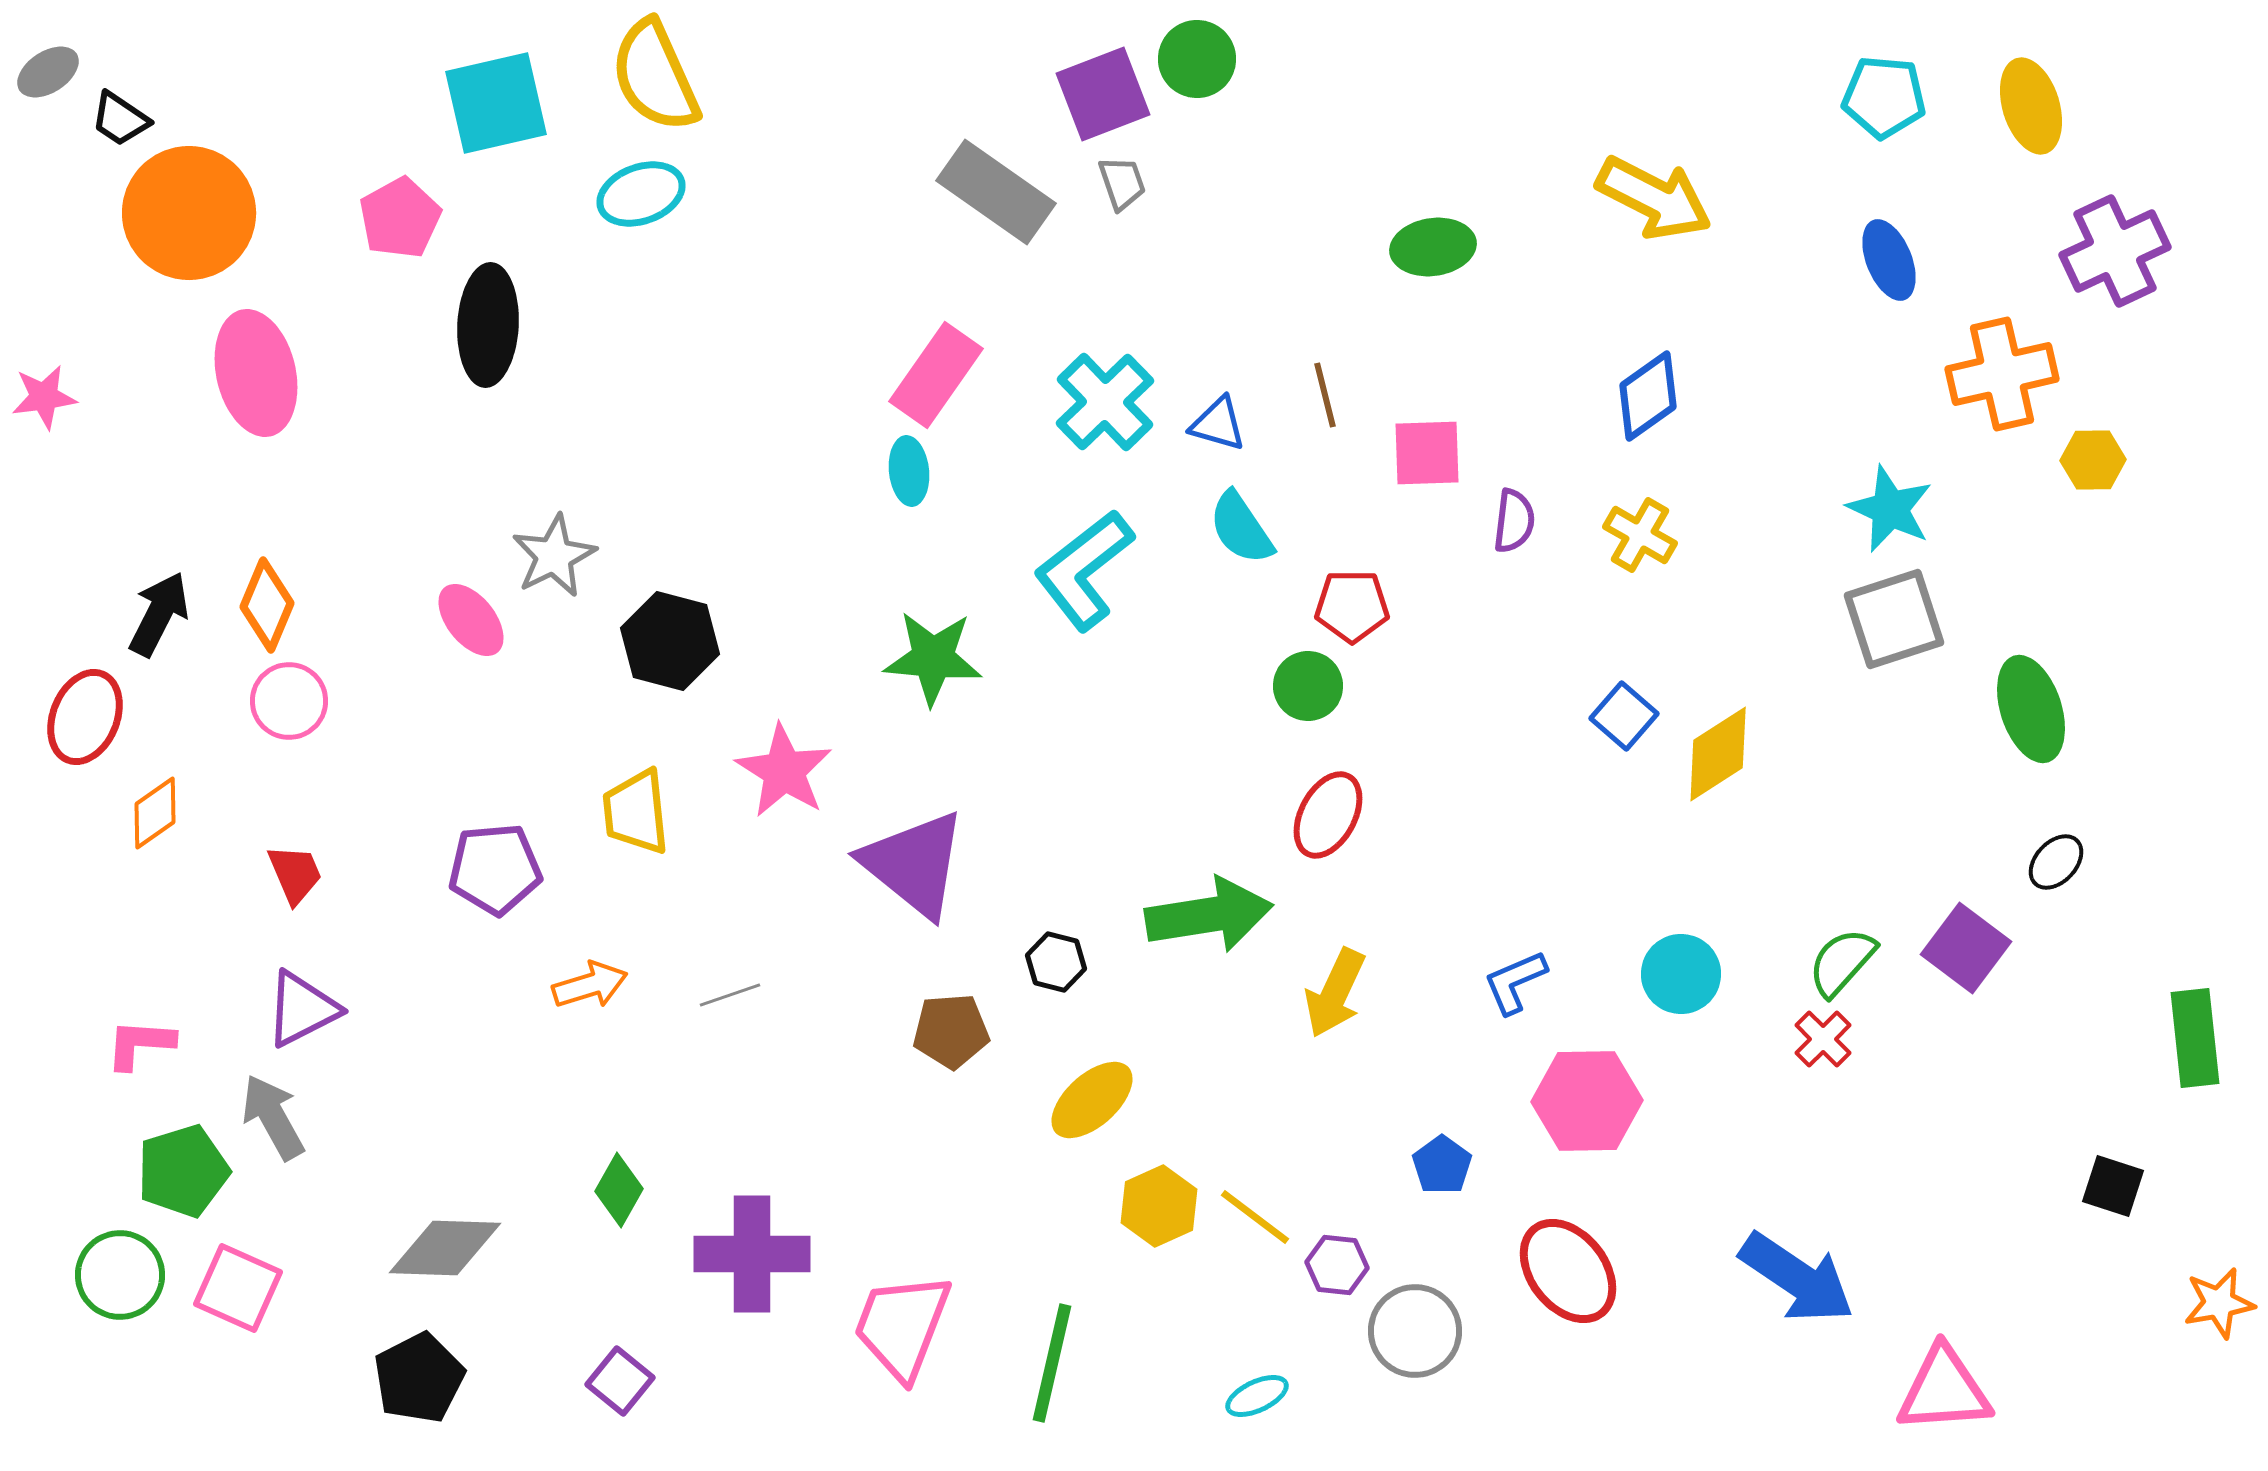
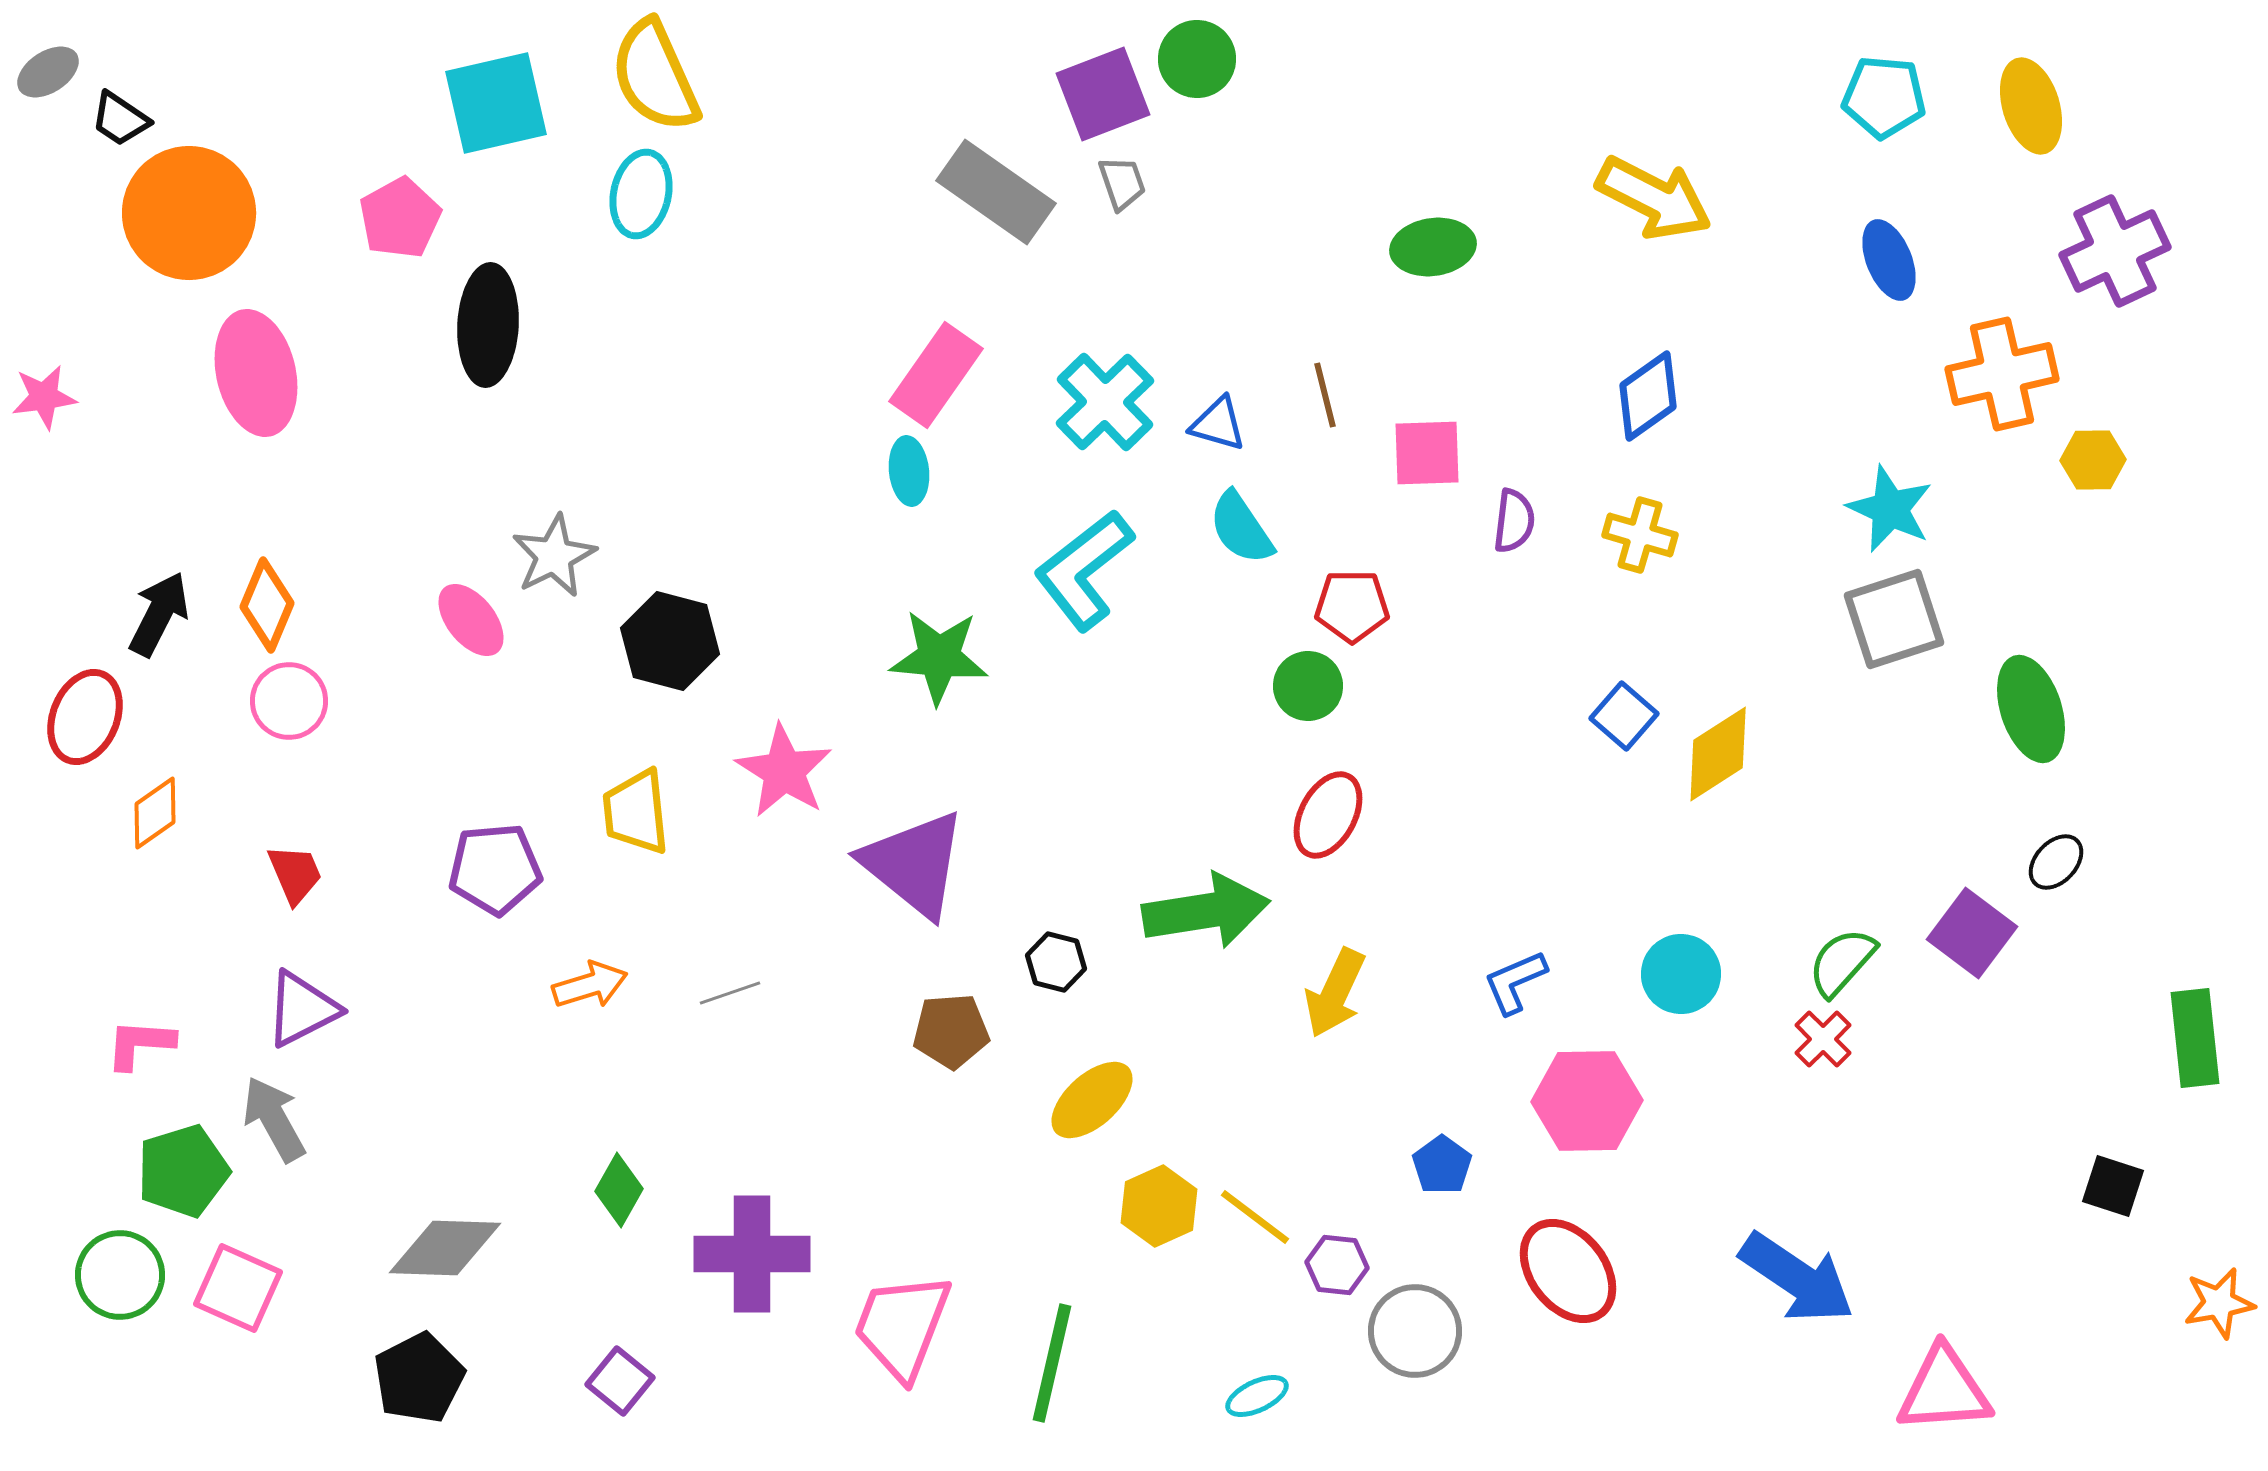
cyan ellipse at (641, 194): rotated 58 degrees counterclockwise
yellow cross at (1640, 535): rotated 14 degrees counterclockwise
green star at (933, 658): moved 6 px right, 1 px up
green arrow at (1209, 915): moved 3 px left, 4 px up
purple square at (1966, 948): moved 6 px right, 15 px up
gray line at (730, 995): moved 2 px up
gray arrow at (273, 1117): moved 1 px right, 2 px down
